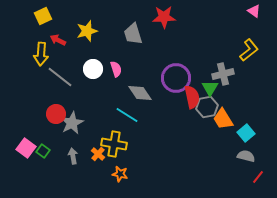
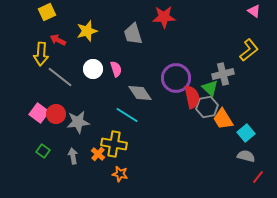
yellow square: moved 4 px right, 4 px up
green triangle: rotated 18 degrees counterclockwise
gray star: moved 6 px right, 1 px up; rotated 20 degrees clockwise
pink square: moved 13 px right, 35 px up
